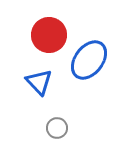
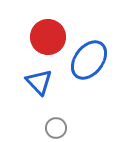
red circle: moved 1 px left, 2 px down
gray circle: moved 1 px left
